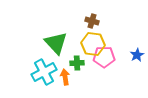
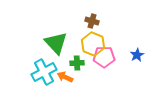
yellow hexagon: rotated 15 degrees clockwise
orange arrow: rotated 56 degrees counterclockwise
